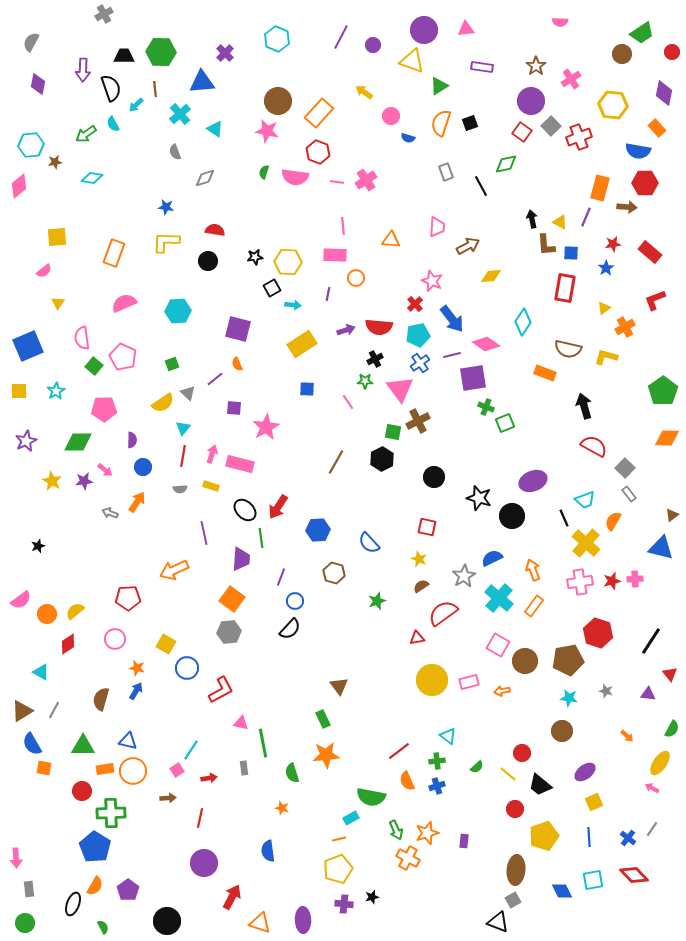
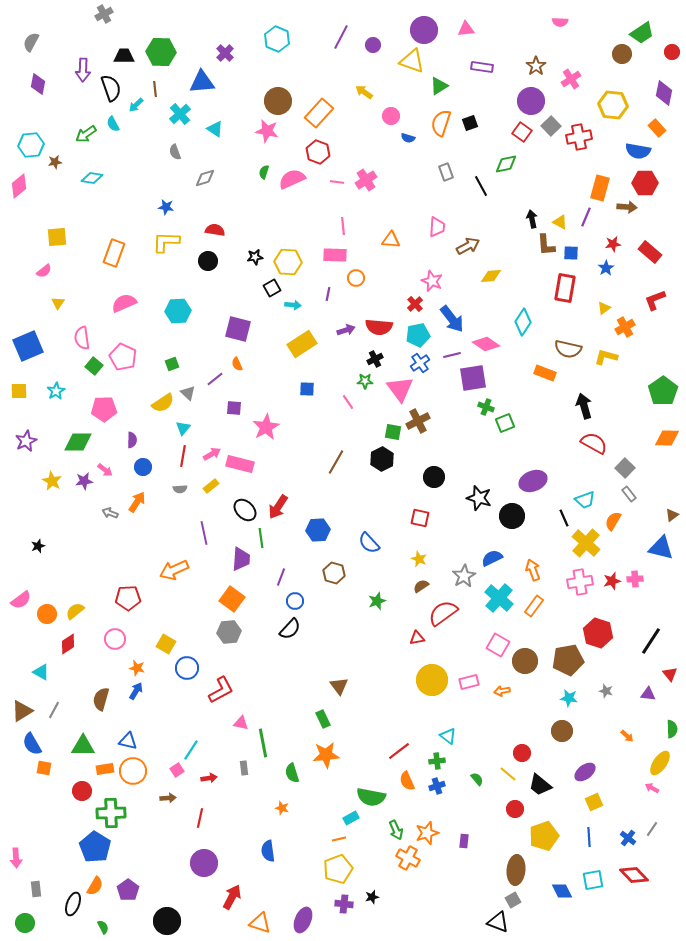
red cross at (579, 137): rotated 10 degrees clockwise
pink semicircle at (295, 177): moved 3 px left, 2 px down; rotated 148 degrees clockwise
red semicircle at (594, 446): moved 3 px up
pink arrow at (212, 454): rotated 42 degrees clockwise
yellow rectangle at (211, 486): rotated 56 degrees counterclockwise
red square at (427, 527): moved 7 px left, 9 px up
green semicircle at (672, 729): rotated 30 degrees counterclockwise
green semicircle at (477, 767): moved 12 px down; rotated 88 degrees counterclockwise
gray rectangle at (29, 889): moved 7 px right
purple ellipse at (303, 920): rotated 25 degrees clockwise
